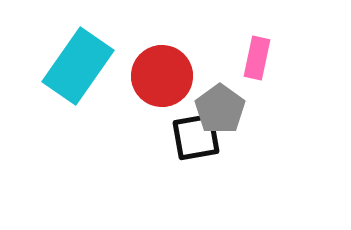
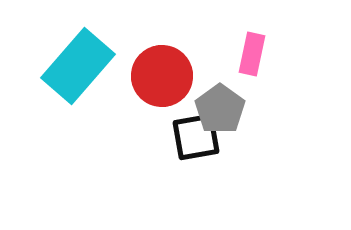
pink rectangle: moved 5 px left, 4 px up
cyan rectangle: rotated 6 degrees clockwise
